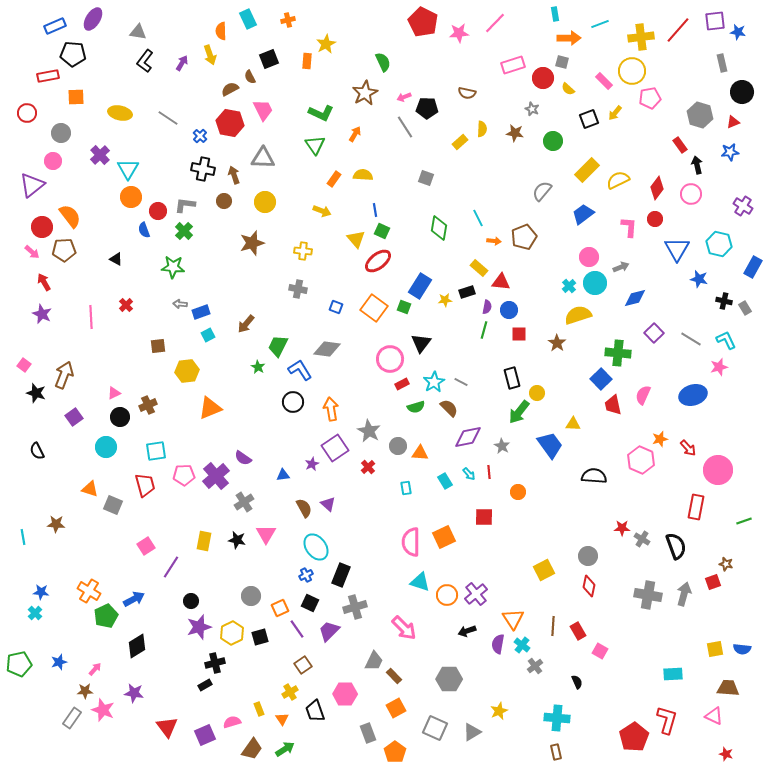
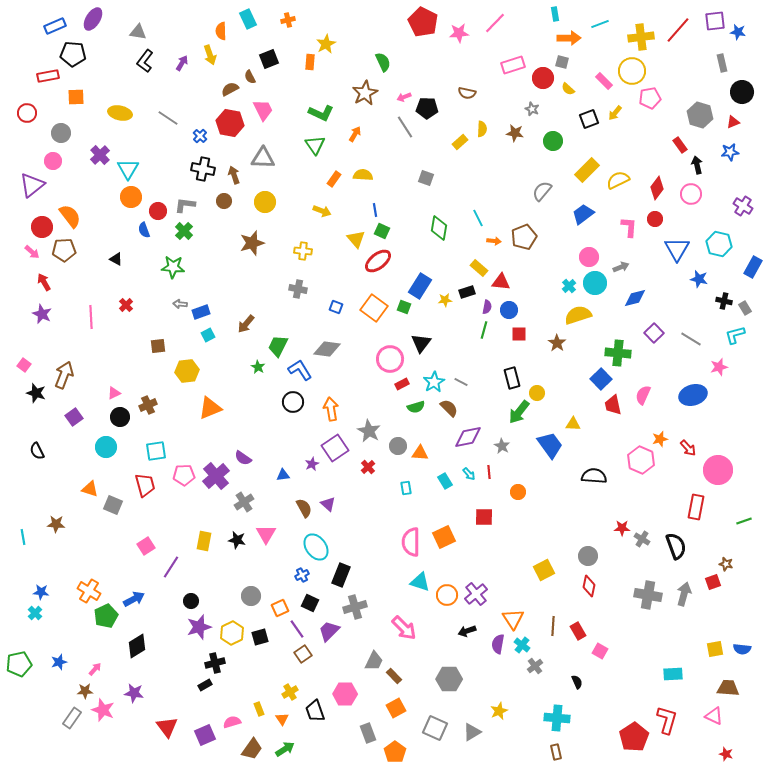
orange rectangle at (307, 61): moved 3 px right, 1 px down
cyan L-shape at (726, 340): moved 9 px right, 5 px up; rotated 80 degrees counterclockwise
blue cross at (306, 575): moved 4 px left
brown square at (303, 665): moved 11 px up
